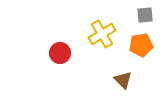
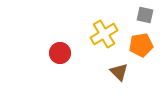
gray square: rotated 18 degrees clockwise
yellow cross: moved 2 px right
brown triangle: moved 4 px left, 8 px up
